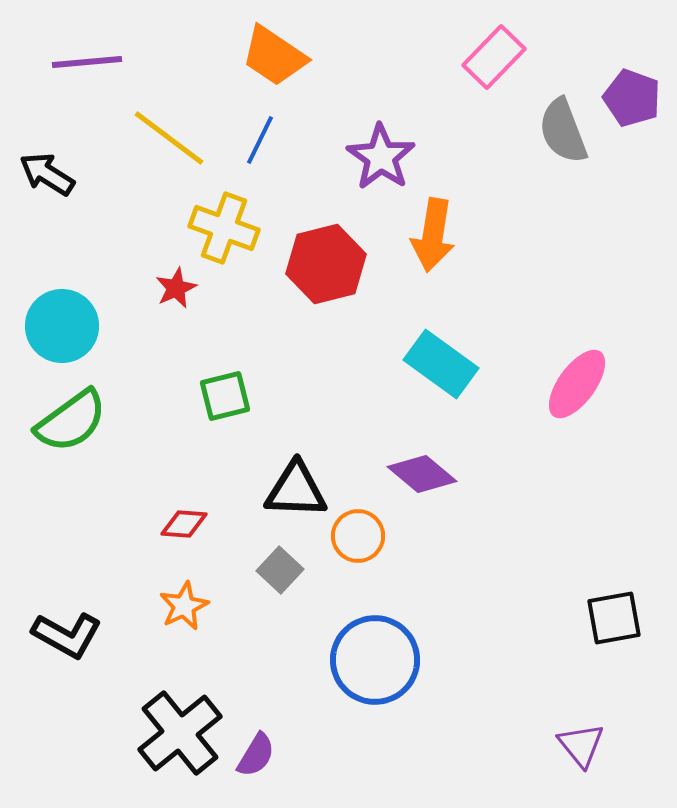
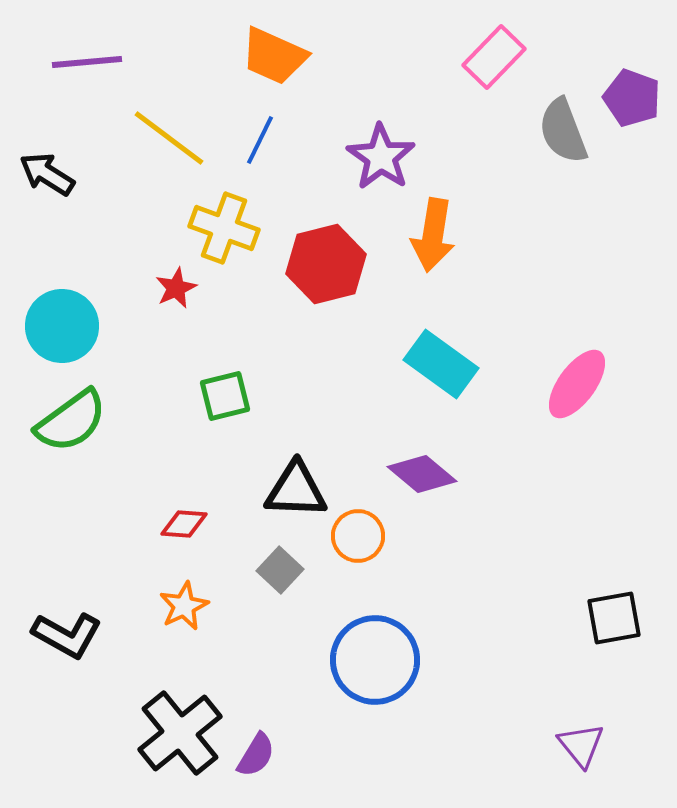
orange trapezoid: rotated 10 degrees counterclockwise
